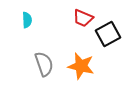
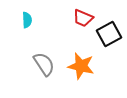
black square: moved 1 px right
gray semicircle: rotated 15 degrees counterclockwise
